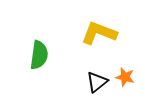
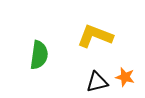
yellow L-shape: moved 4 px left, 3 px down
black triangle: rotated 25 degrees clockwise
